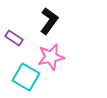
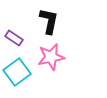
black L-shape: rotated 24 degrees counterclockwise
cyan square: moved 9 px left, 5 px up; rotated 24 degrees clockwise
